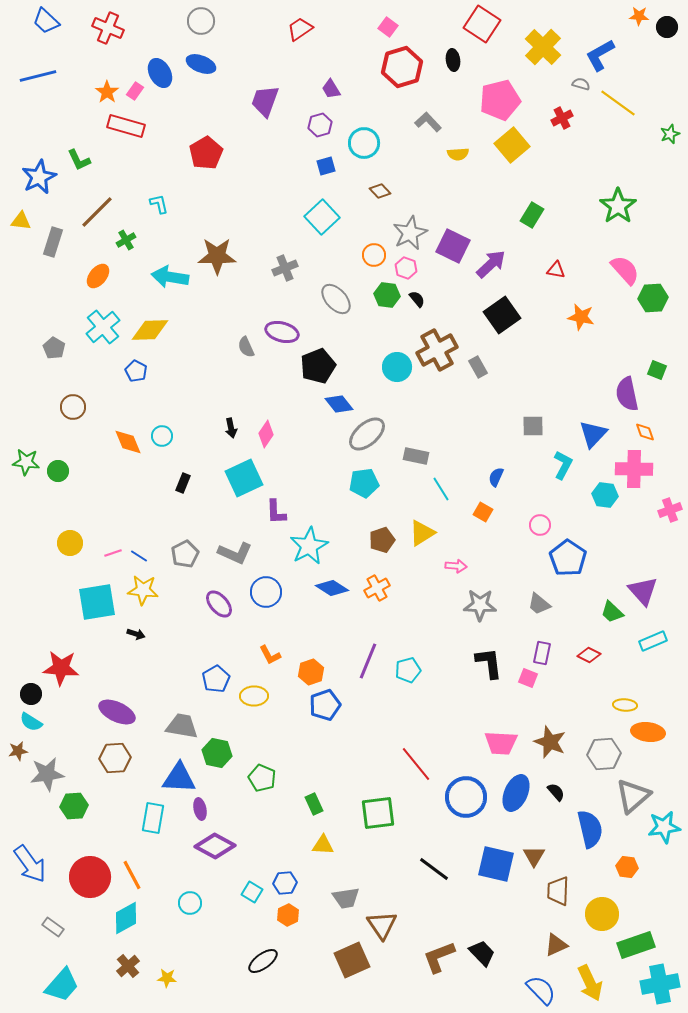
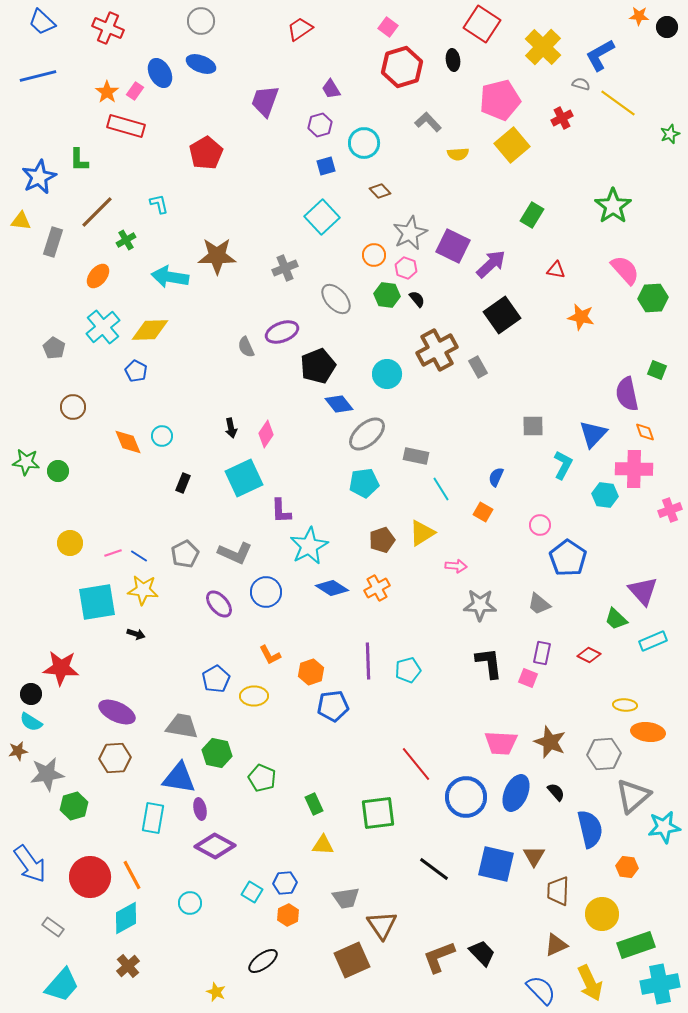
blue trapezoid at (46, 21): moved 4 px left, 1 px down
green L-shape at (79, 160): rotated 25 degrees clockwise
green star at (618, 206): moved 5 px left
purple ellipse at (282, 332): rotated 36 degrees counterclockwise
cyan circle at (397, 367): moved 10 px left, 7 px down
purple L-shape at (276, 512): moved 5 px right, 1 px up
green trapezoid at (612, 612): moved 4 px right, 7 px down
purple line at (368, 661): rotated 24 degrees counterclockwise
blue pentagon at (325, 705): moved 8 px right, 1 px down; rotated 12 degrees clockwise
blue triangle at (179, 778): rotated 6 degrees clockwise
green hexagon at (74, 806): rotated 12 degrees counterclockwise
yellow star at (167, 978): moved 49 px right, 14 px down; rotated 18 degrees clockwise
